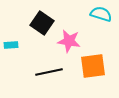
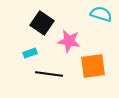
cyan rectangle: moved 19 px right, 8 px down; rotated 16 degrees counterclockwise
black line: moved 2 px down; rotated 20 degrees clockwise
